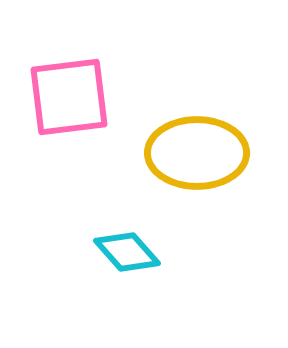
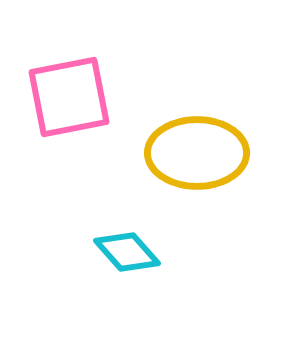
pink square: rotated 4 degrees counterclockwise
